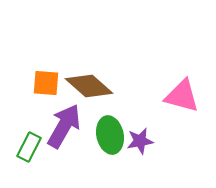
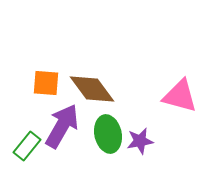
brown diamond: moved 3 px right, 3 px down; rotated 12 degrees clockwise
pink triangle: moved 2 px left
purple arrow: moved 2 px left
green ellipse: moved 2 px left, 1 px up
green rectangle: moved 2 px left, 1 px up; rotated 12 degrees clockwise
